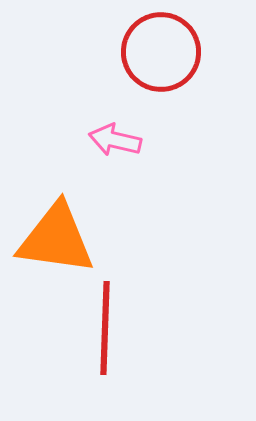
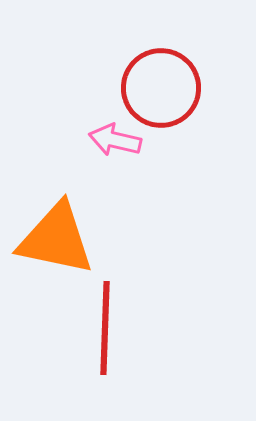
red circle: moved 36 px down
orange triangle: rotated 4 degrees clockwise
